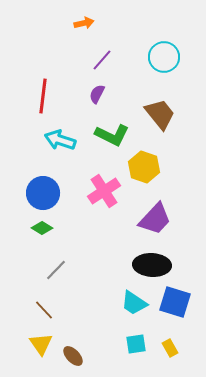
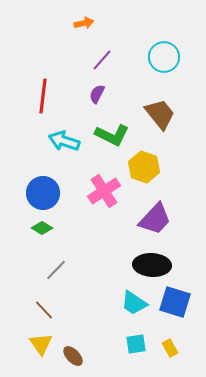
cyan arrow: moved 4 px right, 1 px down
